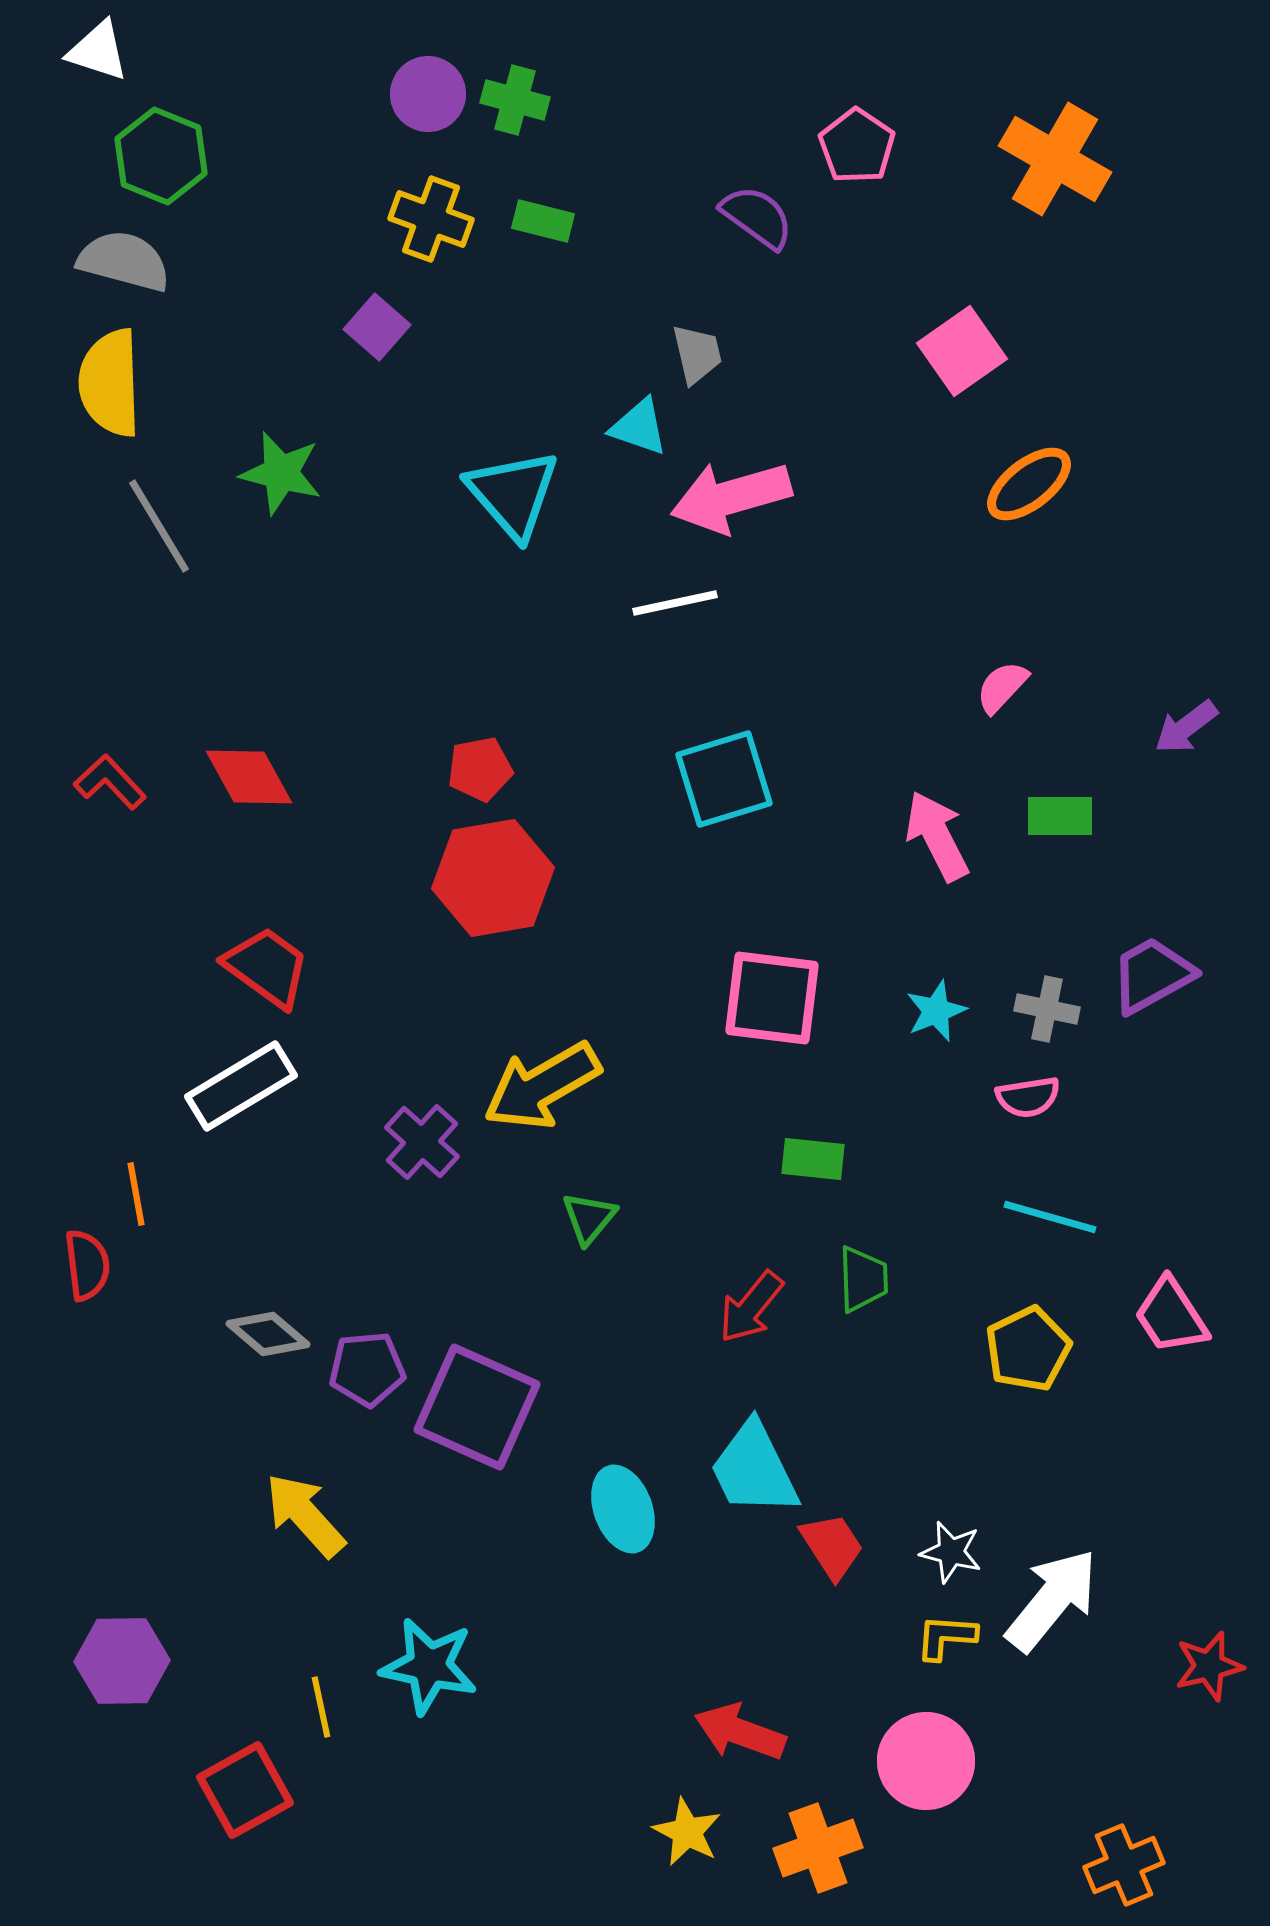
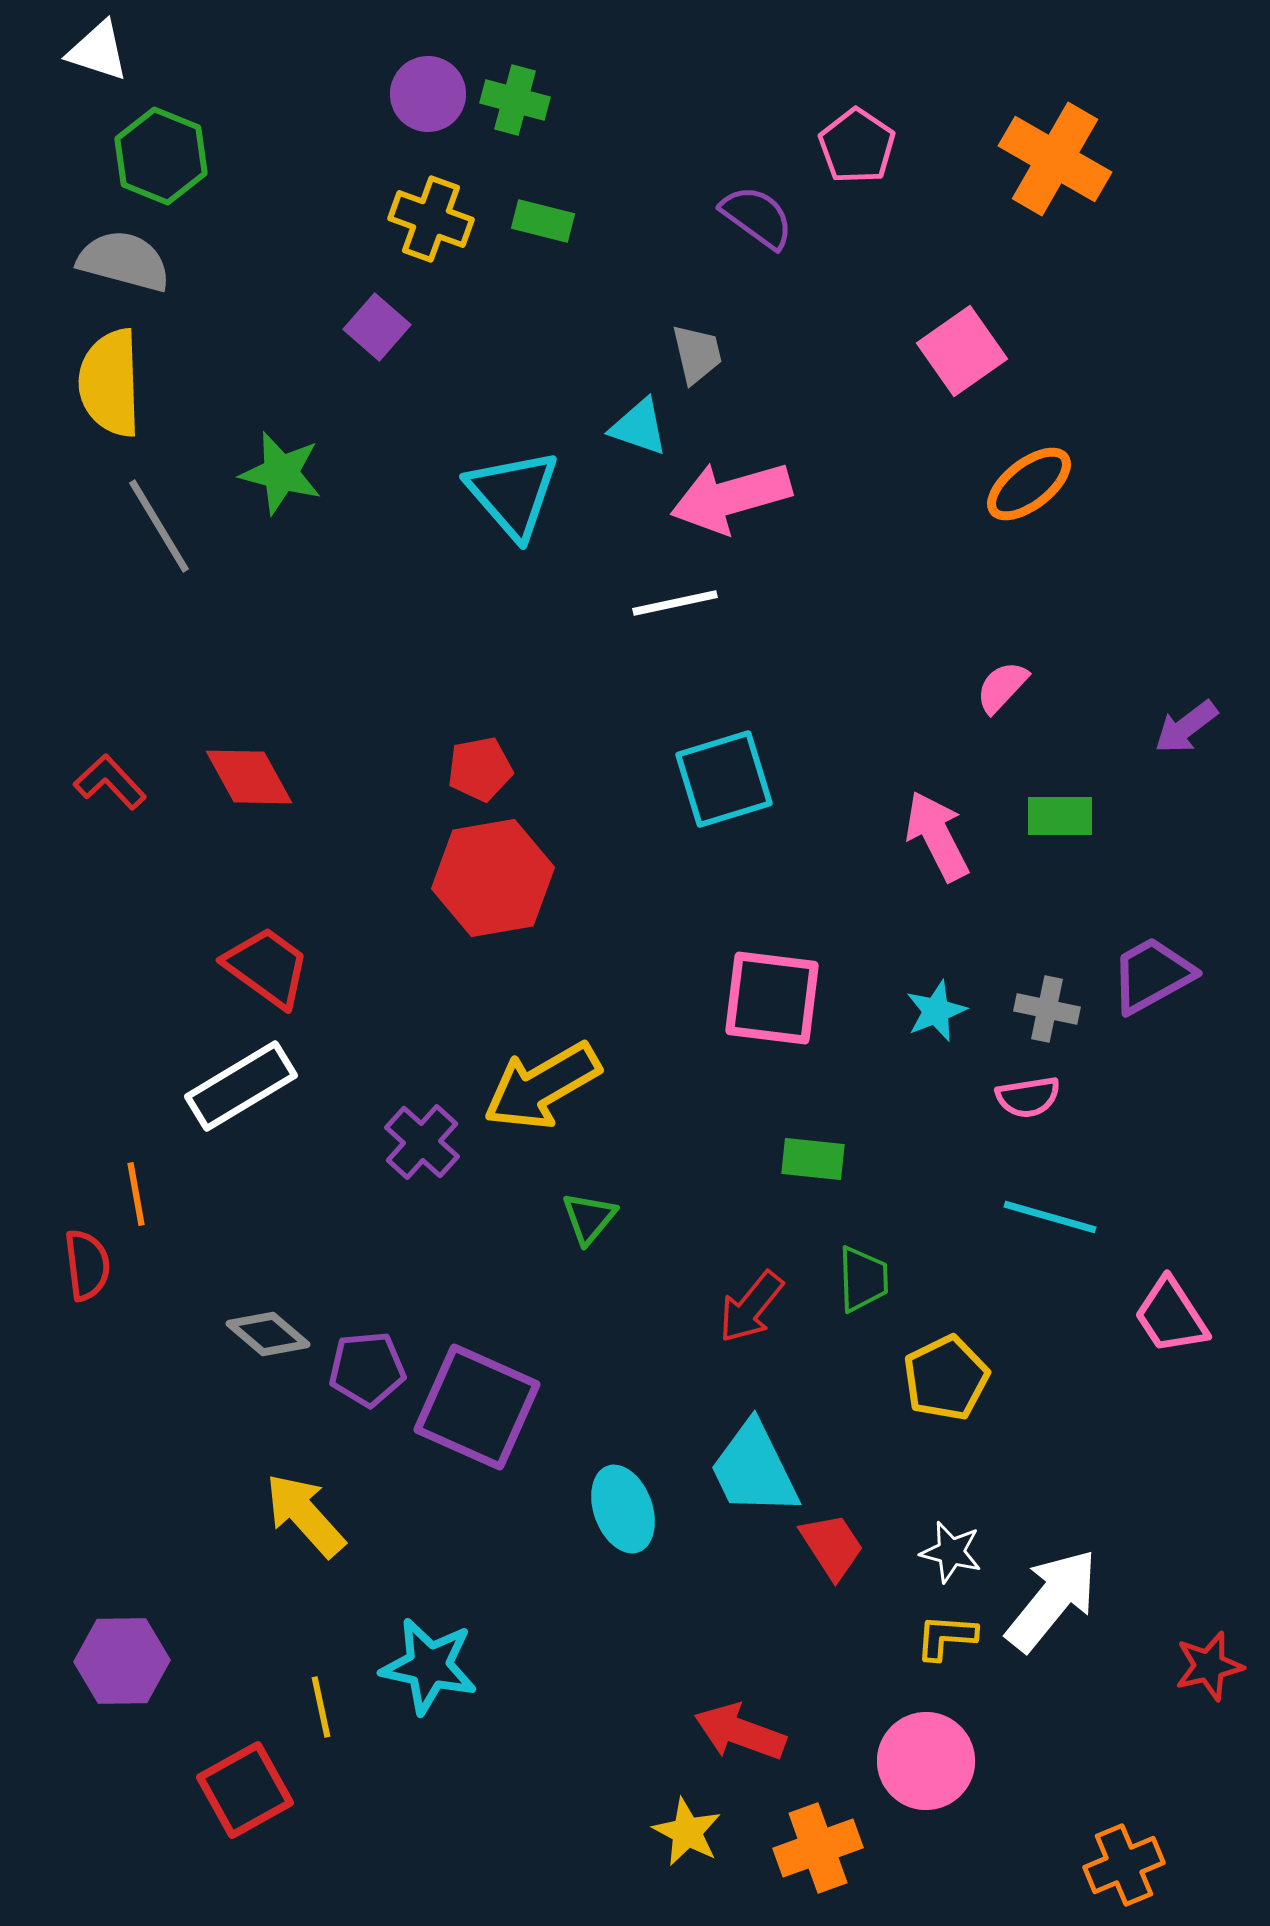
yellow pentagon at (1028, 1349): moved 82 px left, 29 px down
